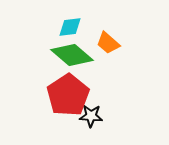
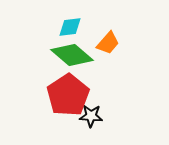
orange trapezoid: rotated 90 degrees counterclockwise
